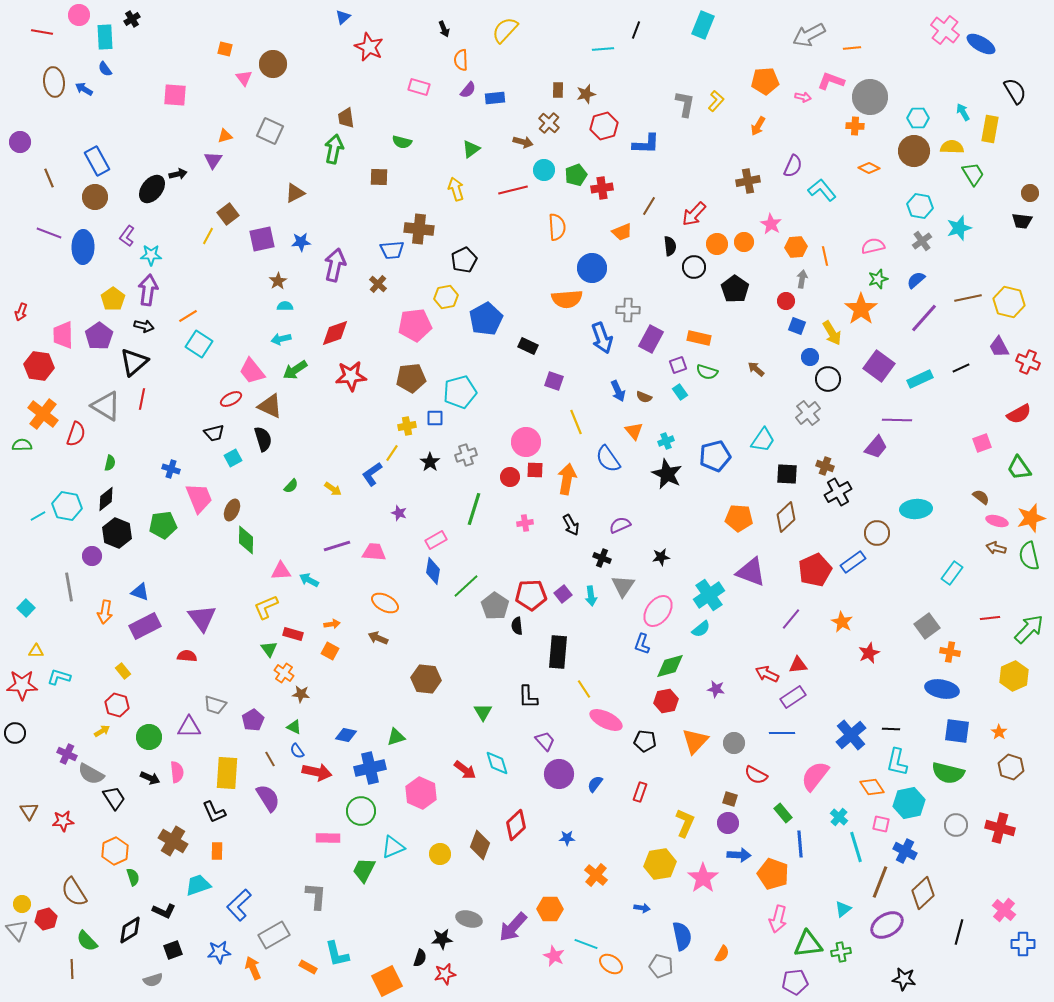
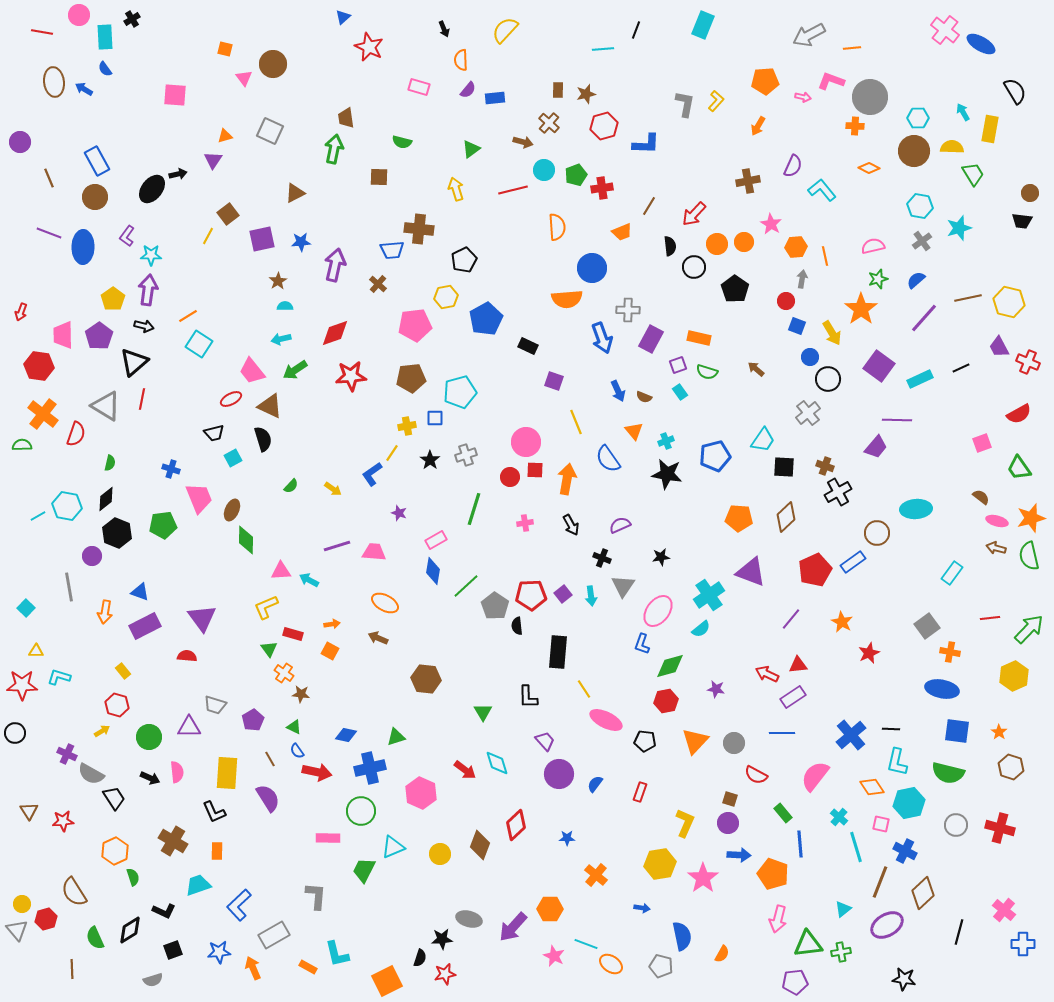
black star at (430, 462): moved 2 px up
black star at (667, 474): rotated 16 degrees counterclockwise
black square at (787, 474): moved 3 px left, 7 px up
green semicircle at (87, 941): moved 8 px right, 3 px up; rotated 20 degrees clockwise
